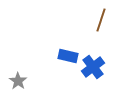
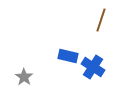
blue cross: rotated 20 degrees counterclockwise
gray star: moved 6 px right, 4 px up
